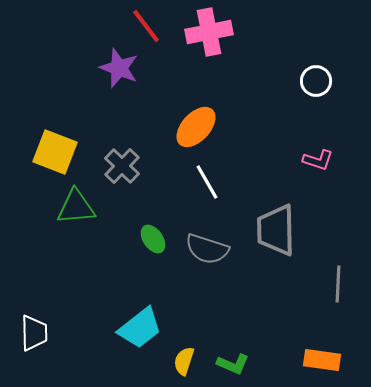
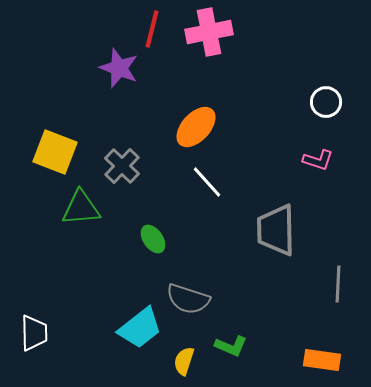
red line: moved 6 px right, 3 px down; rotated 51 degrees clockwise
white circle: moved 10 px right, 21 px down
white line: rotated 12 degrees counterclockwise
green triangle: moved 5 px right, 1 px down
gray semicircle: moved 19 px left, 50 px down
green L-shape: moved 2 px left, 18 px up
